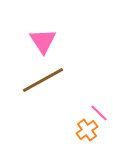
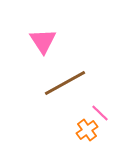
brown line: moved 22 px right, 3 px down
pink line: moved 1 px right
